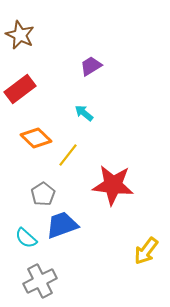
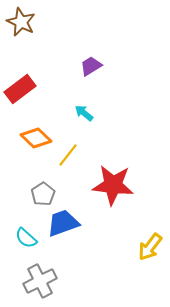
brown star: moved 1 px right, 13 px up
blue trapezoid: moved 1 px right, 2 px up
yellow arrow: moved 4 px right, 4 px up
